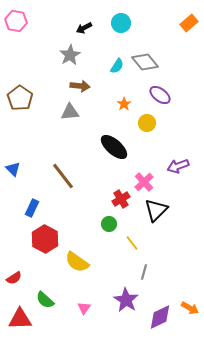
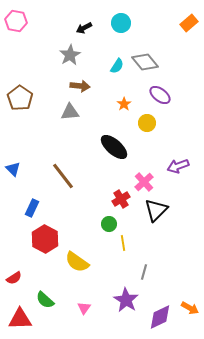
yellow line: moved 9 px left; rotated 28 degrees clockwise
